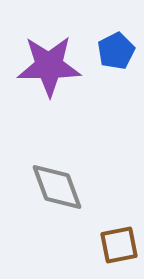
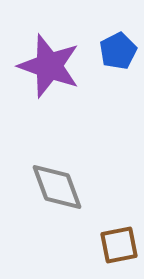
blue pentagon: moved 2 px right
purple star: rotated 20 degrees clockwise
